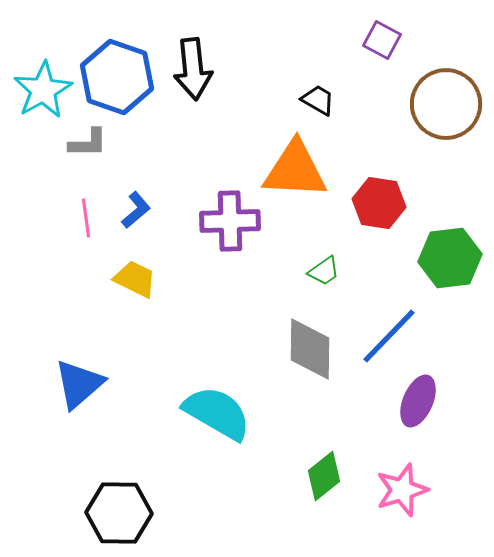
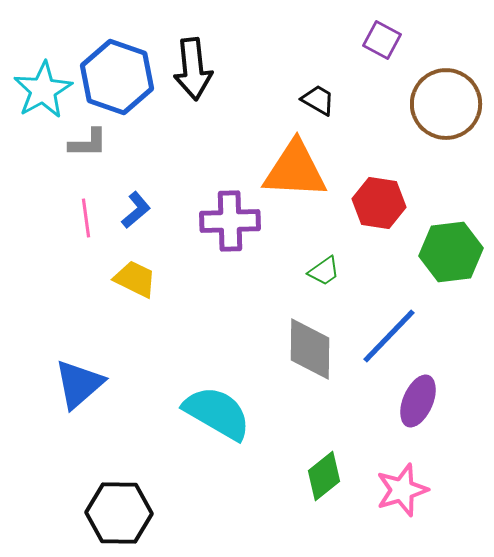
green hexagon: moved 1 px right, 6 px up
